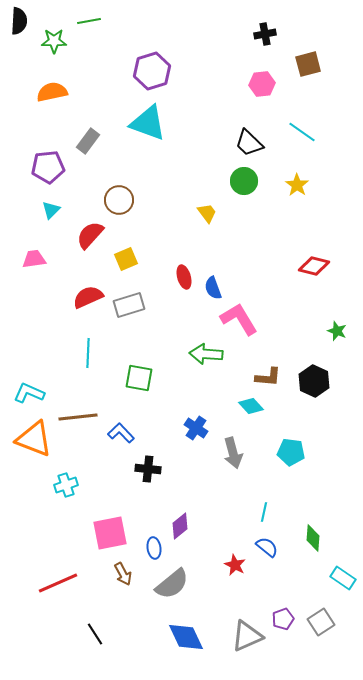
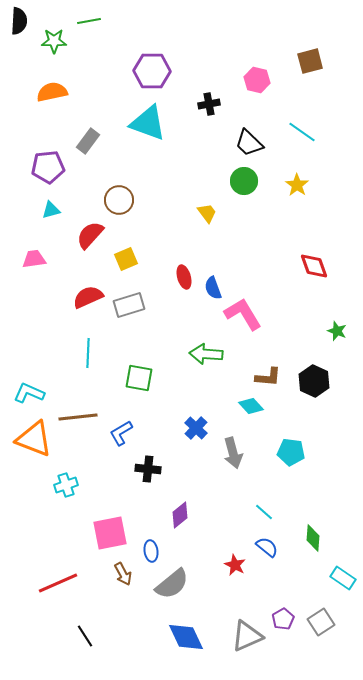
black cross at (265, 34): moved 56 px left, 70 px down
brown square at (308, 64): moved 2 px right, 3 px up
purple hexagon at (152, 71): rotated 18 degrees clockwise
pink hexagon at (262, 84): moved 5 px left, 4 px up; rotated 20 degrees clockwise
cyan triangle at (51, 210): rotated 30 degrees clockwise
red diamond at (314, 266): rotated 56 degrees clockwise
pink L-shape at (239, 319): moved 4 px right, 5 px up
blue cross at (196, 428): rotated 10 degrees clockwise
blue L-shape at (121, 433): rotated 76 degrees counterclockwise
cyan line at (264, 512): rotated 60 degrees counterclockwise
purple diamond at (180, 526): moved 11 px up
blue ellipse at (154, 548): moved 3 px left, 3 px down
purple pentagon at (283, 619): rotated 10 degrees counterclockwise
black line at (95, 634): moved 10 px left, 2 px down
